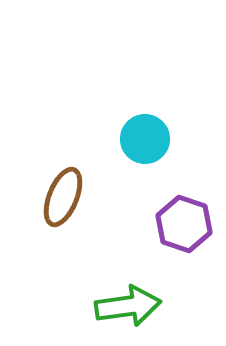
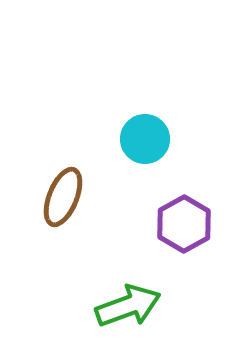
purple hexagon: rotated 12 degrees clockwise
green arrow: rotated 12 degrees counterclockwise
